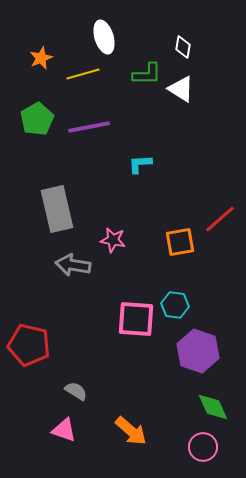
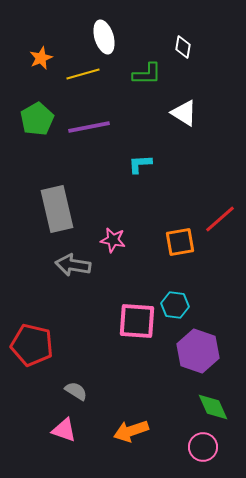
white triangle: moved 3 px right, 24 px down
pink square: moved 1 px right, 2 px down
red pentagon: moved 3 px right
orange arrow: rotated 120 degrees clockwise
